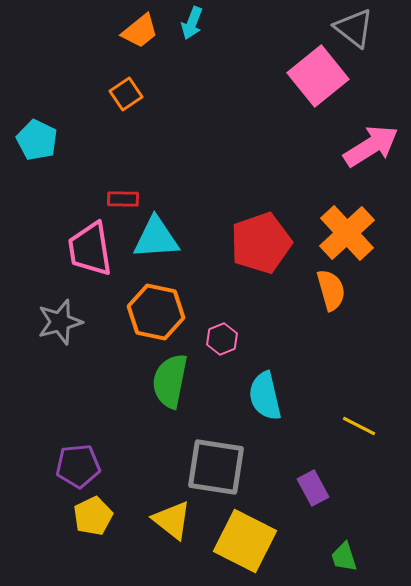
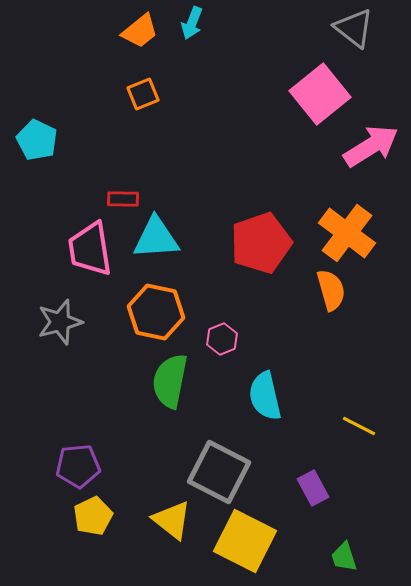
pink square: moved 2 px right, 18 px down
orange square: moved 17 px right; rotated 12 degrees clockwise
orange cross: rotated 10 degrees counterclockwise
gray square: moved 3 px right, 5 px down; rotated 18 degrees clockwise
